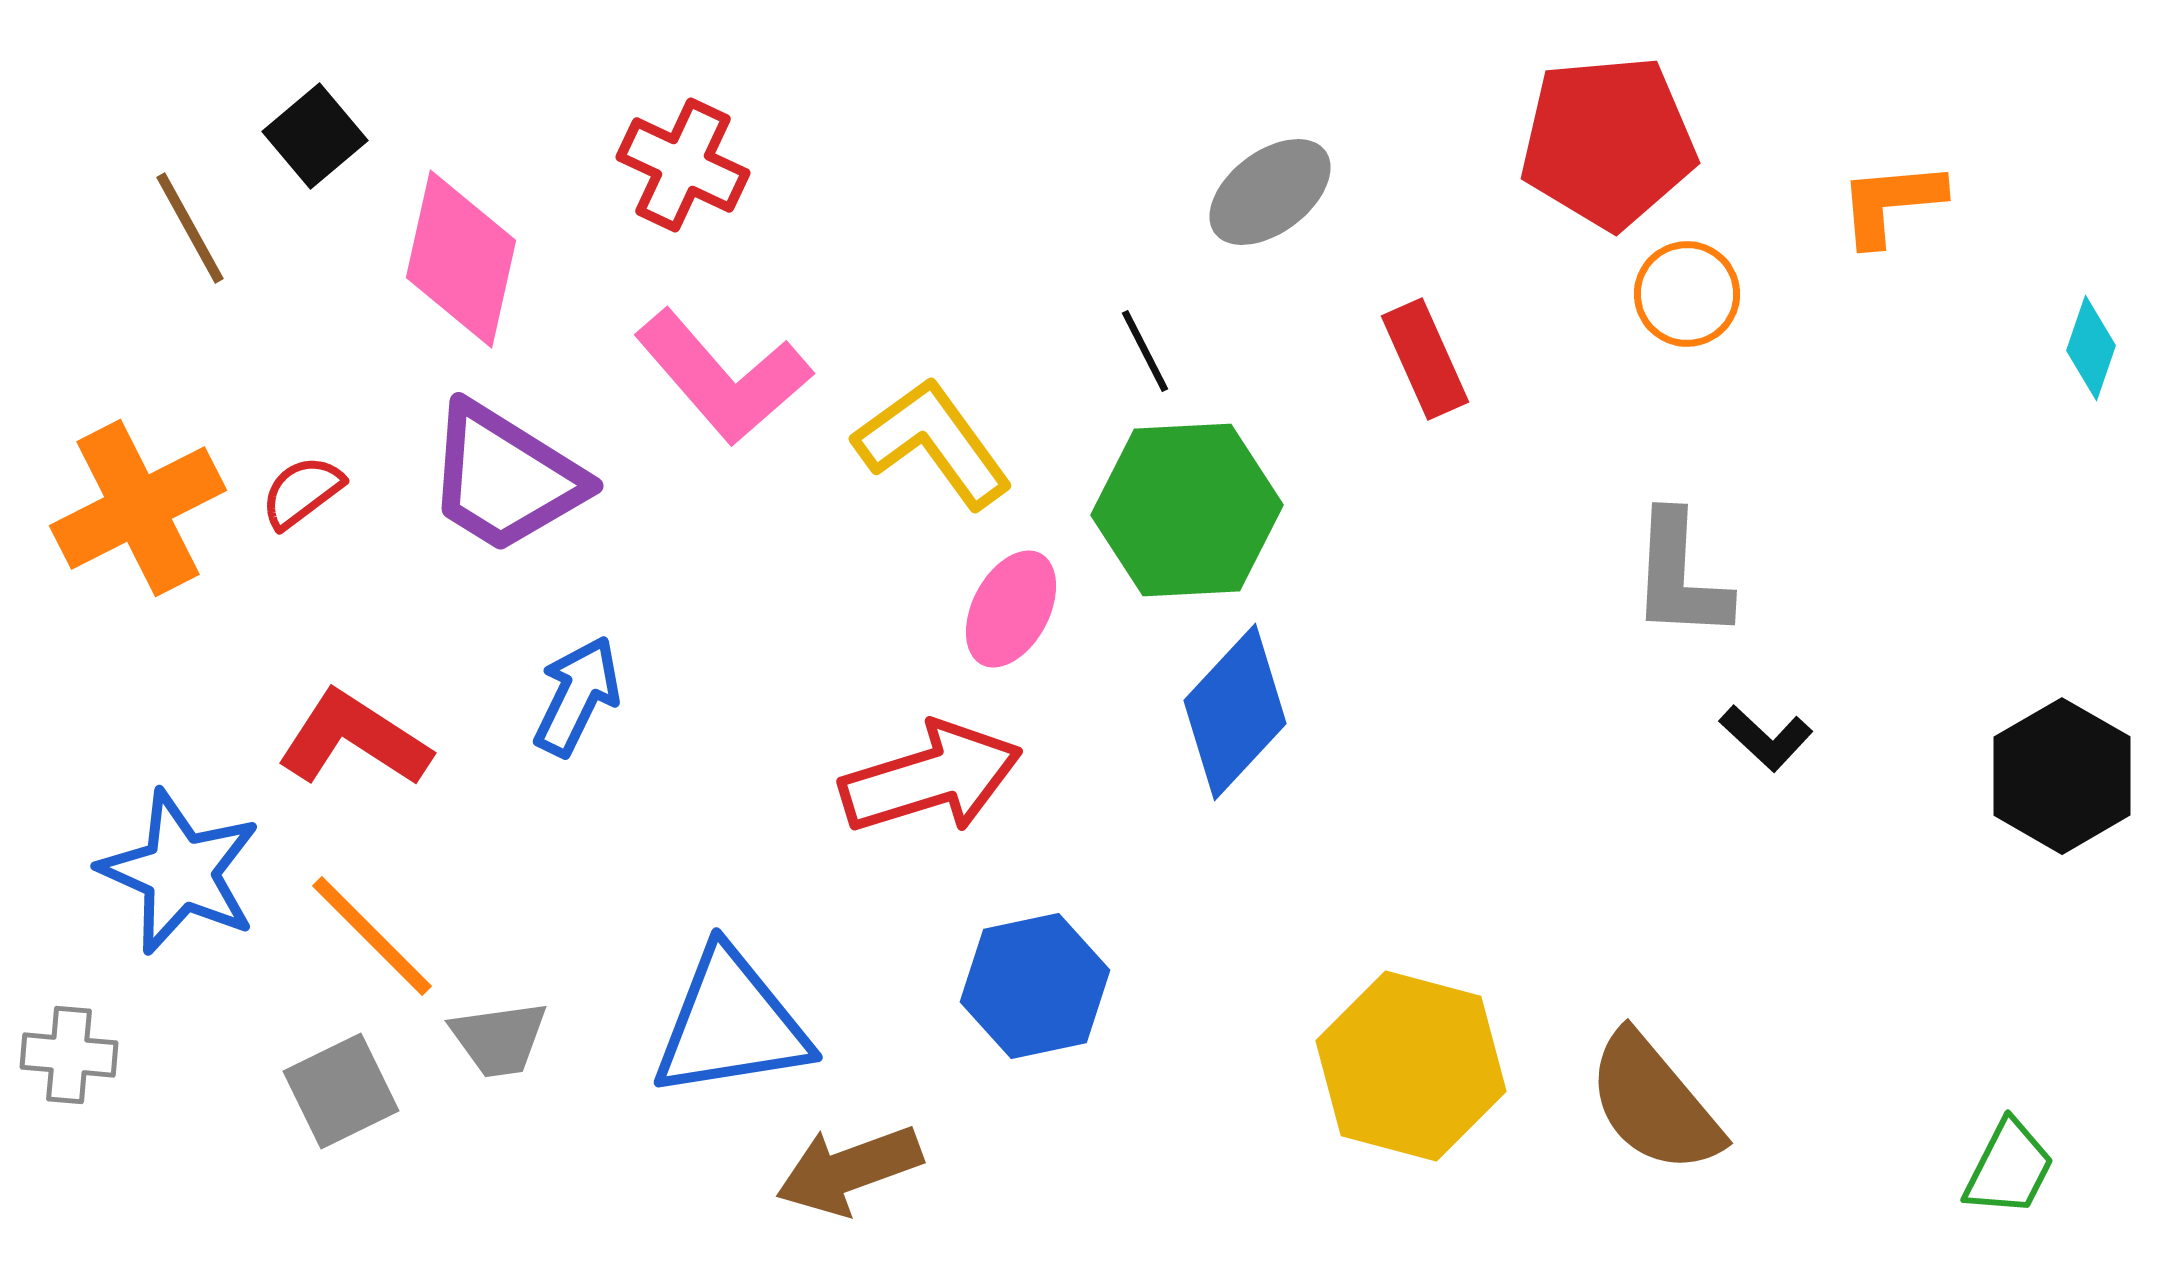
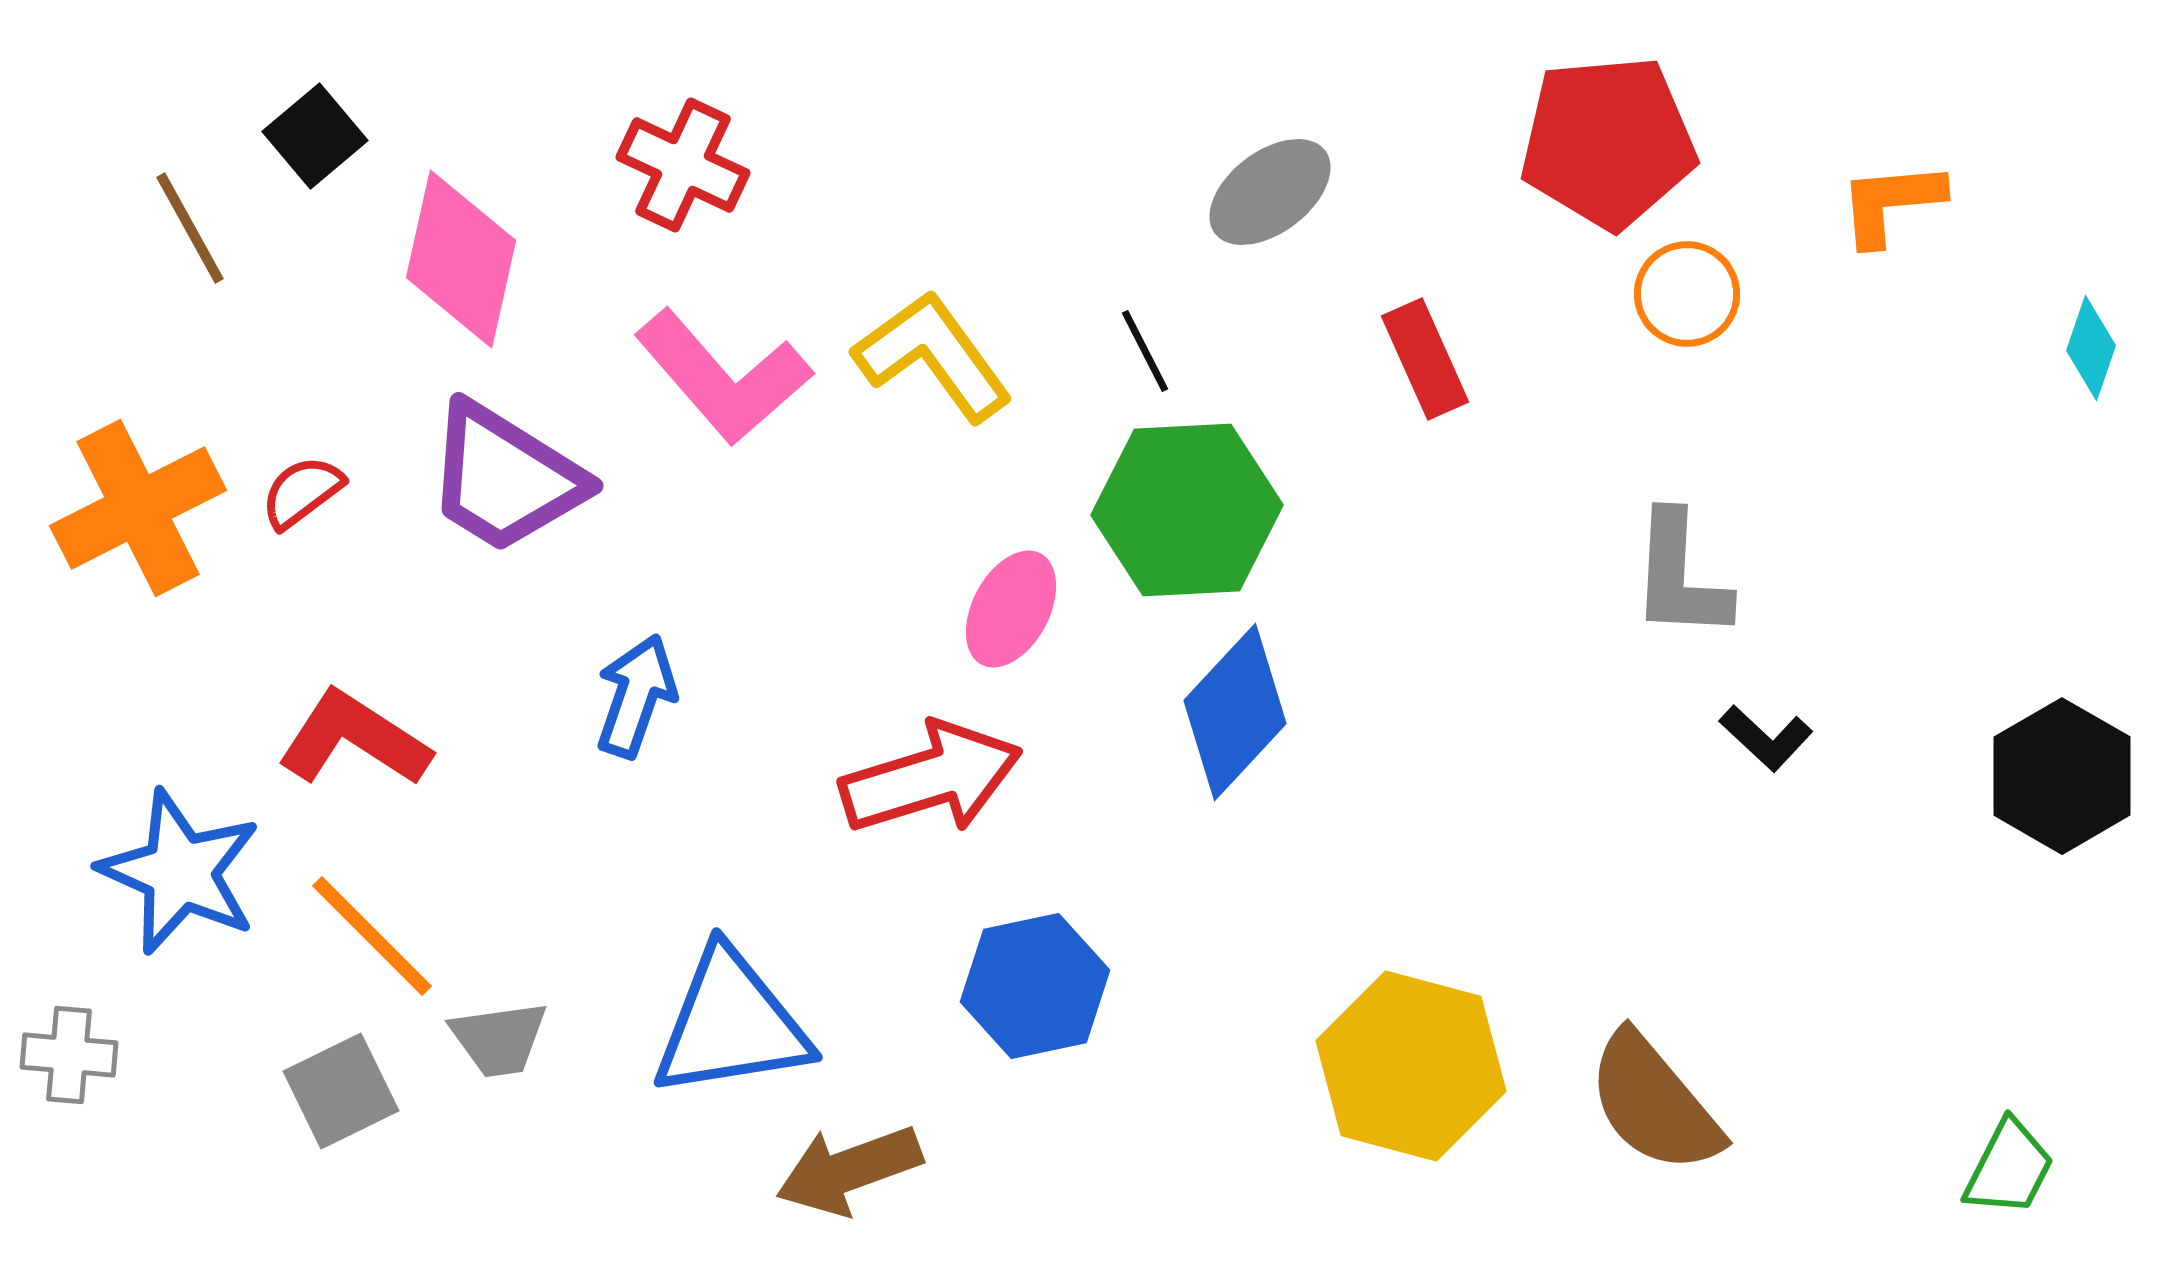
yellow L-shape: moved 87 px up
blue arrow: moved 59 px right; rotated 7 degrees counterclockwise
